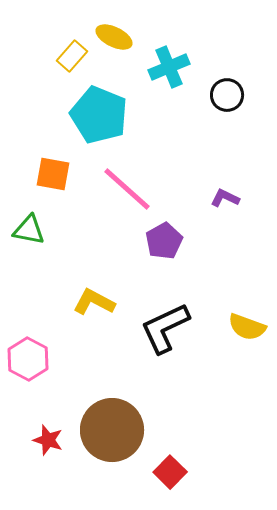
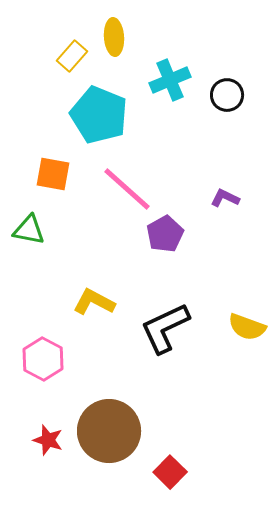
yellow ellipse: rotated 60 degrees clockwise
cyan cross: moved 1 px right, 13 px down
purple pentagon: moved 1 px right, 7 px up
pink hexagon: moved 15 px right
brown circle: moved 3 px left, 1 px down
